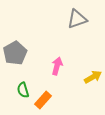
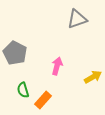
gray pentagon: rotated 15 degrees counterclockwise
